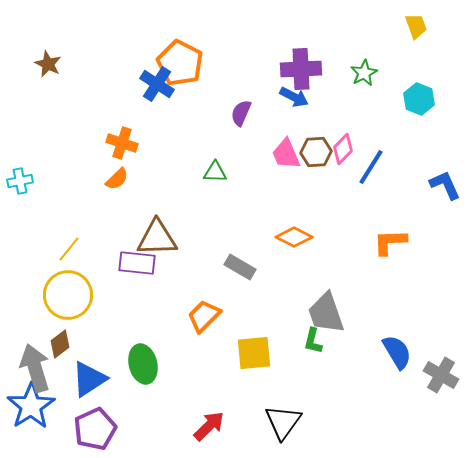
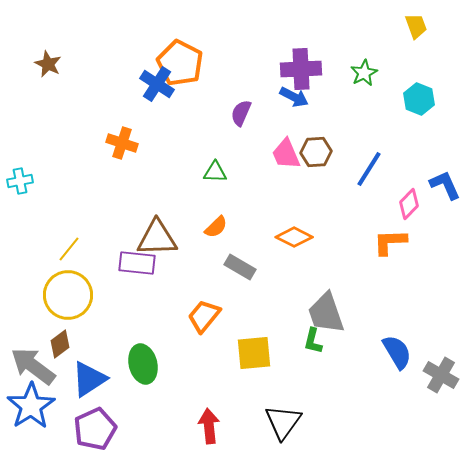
pink diamond: moved 66 px right, 55 px down
blue line: moved 2 px left, 2 px down
orange semicircle: moved 99 px right, 48 px down
orange trapezoid: rotated 6 degrees counterclockwise
gray arrow: moved 2 px left, 2 px up; rotated 36 degrees counterclockwise
red arrow: rotated 52 degrees counterclockwise
